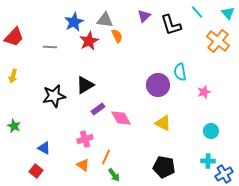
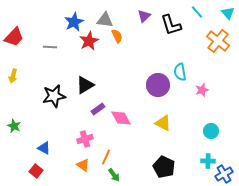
pink star: moved 2 px left, 2 px up
black pentagon: rotated 15 degrees clockwise
